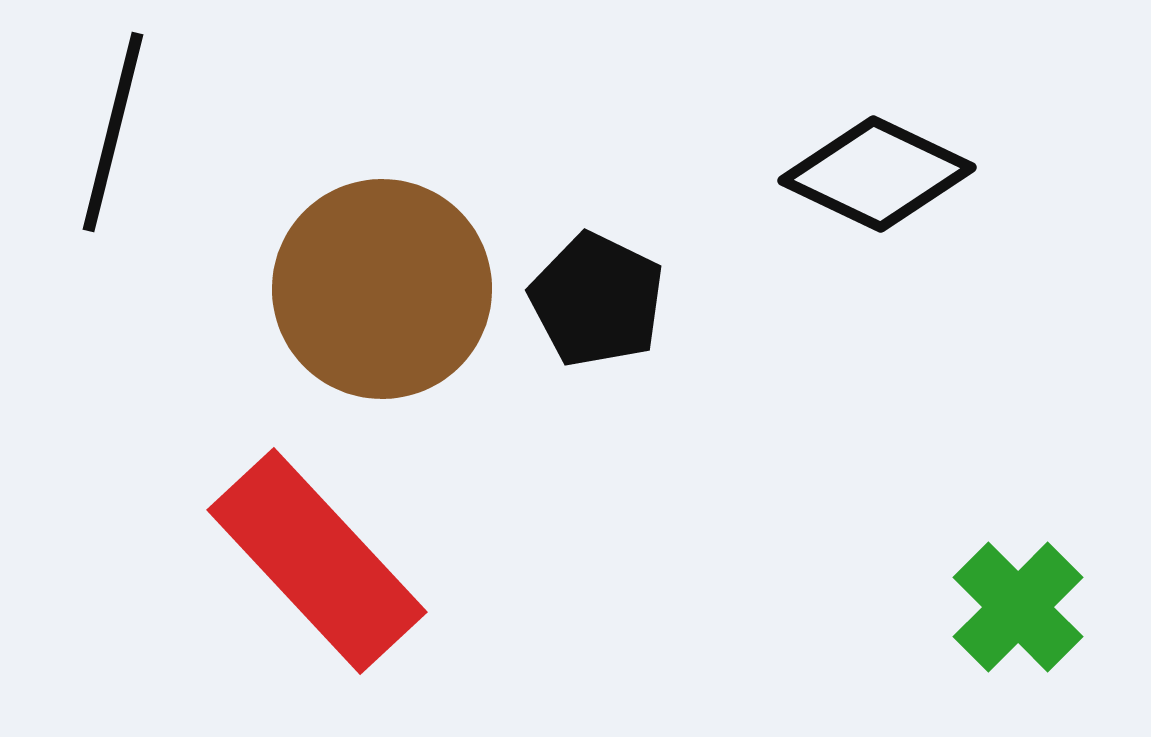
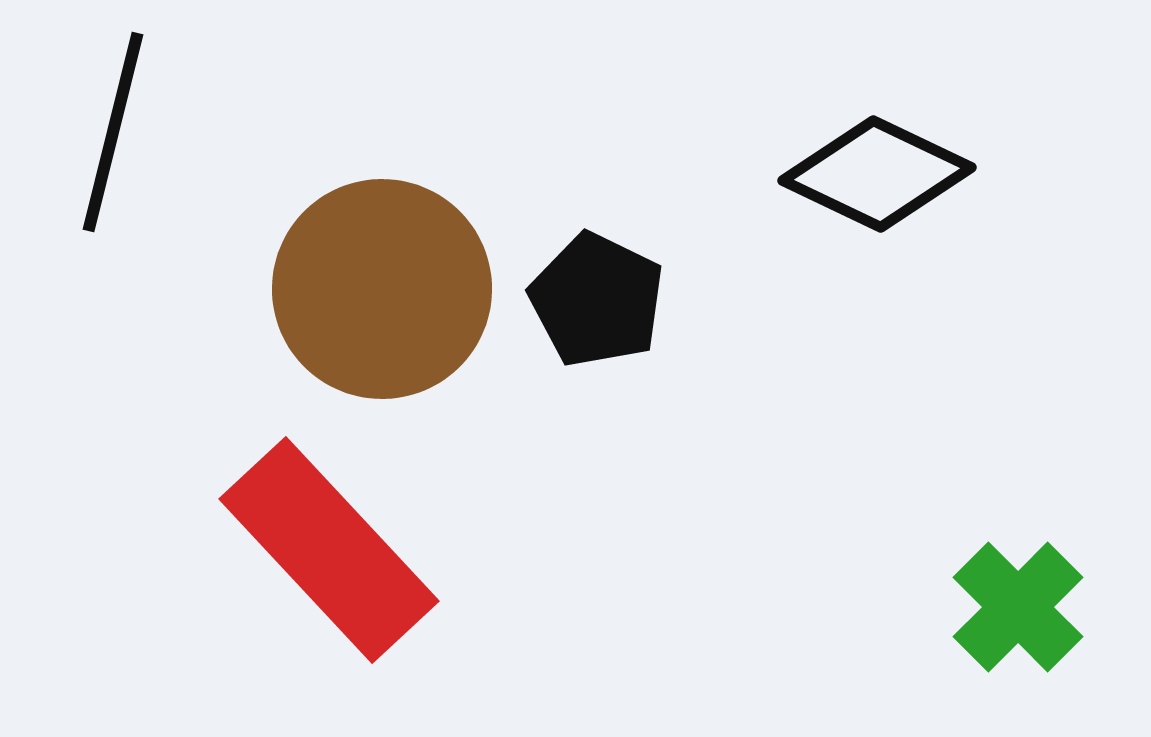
red rectangle: moved 12 px right, 11 px up
